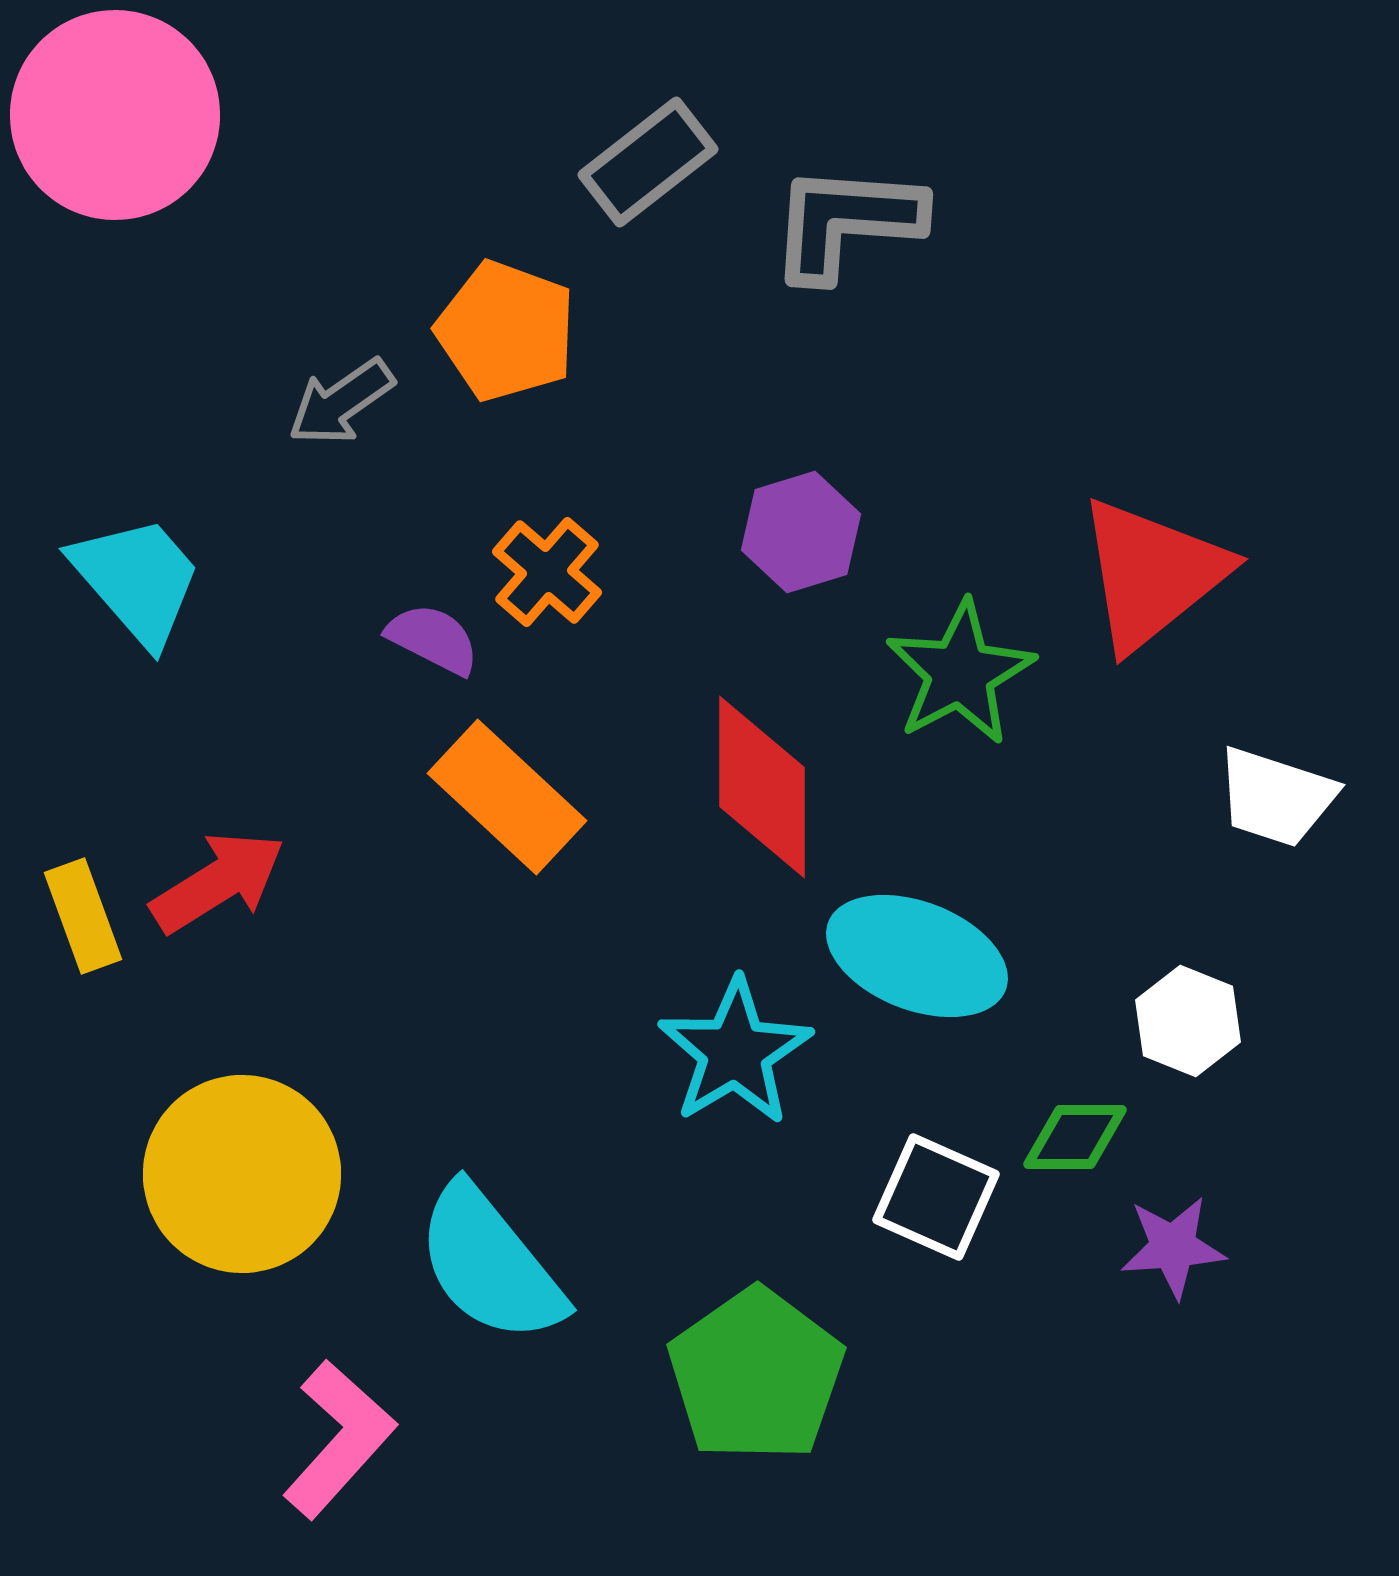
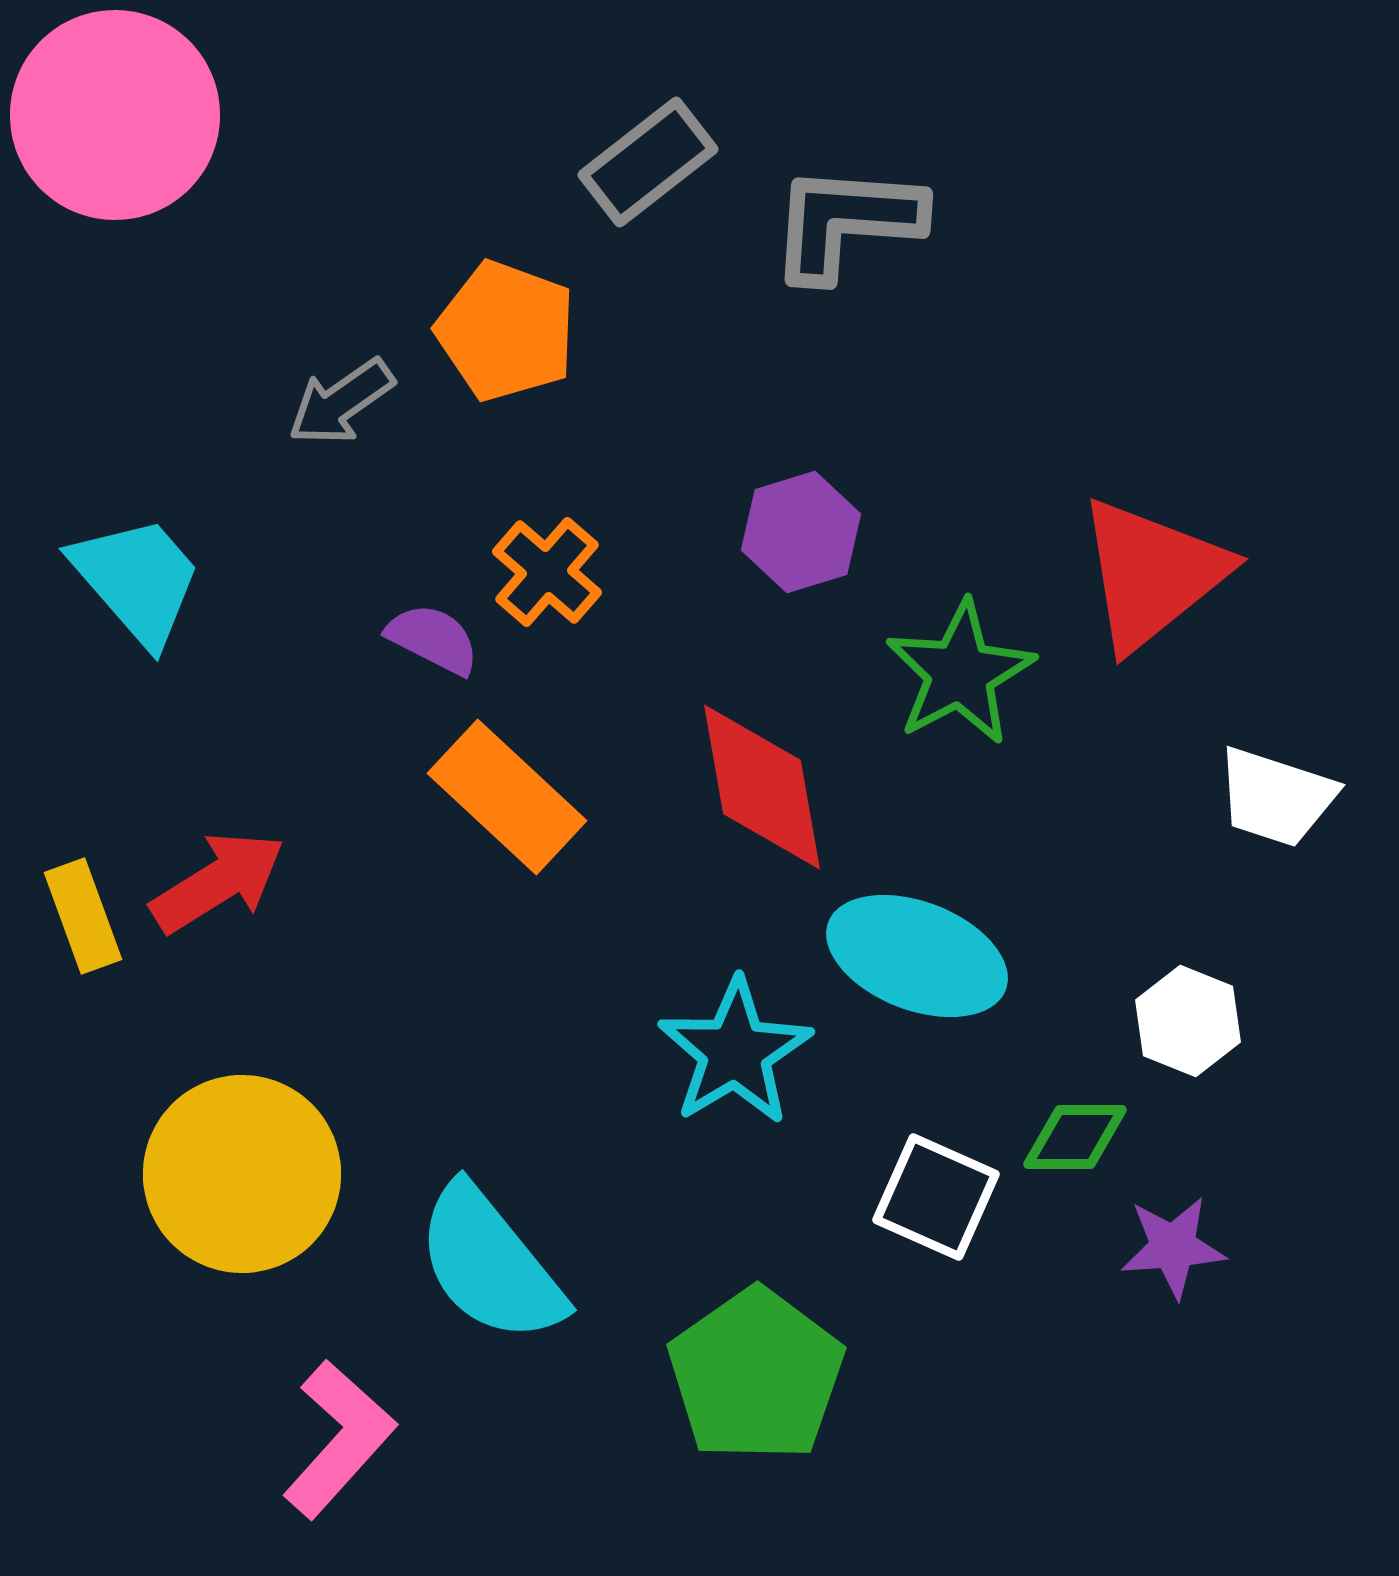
red diamond: rotated 10 degrees counterclockwise
